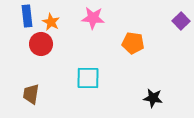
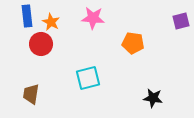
purple square: rotated 30 degrees clockwise
cyan square: rotated 15 degrees counterclockwise
